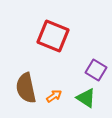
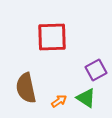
red square: moved 1 px left, 1 px down; rotated 24 degrees counterclockwise
purple square: rotated 30 degrees clockwise
orange arrow: moved 5 px right, 5 px down
